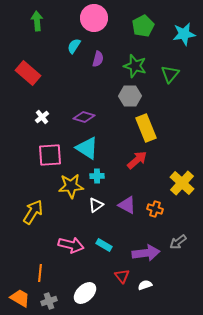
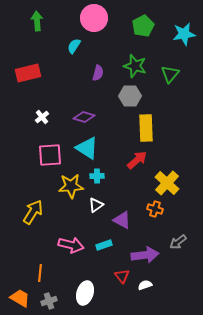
purple semicircle: moved 14 px down
red rectangle: rotated 55 degrees counterclockwise
yellow rectangle: rotated 20 degrees clockwise
yellow cross: moved 15 px left
purple triangle: moved 5 px left, 15 px down
cyan rectangle: rotated 49 degrees counterclockwise
purple arrow: moved 1 px left, 2 px down
white ellipse: rotated 30 degrees counterclockwise
